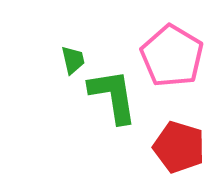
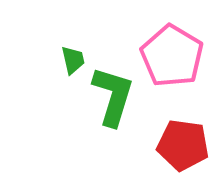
green L-shape: rotated 26 degrees clockwise
red pentagon: moved 4 px right, 2 px up; rotated 9 degrees counterclockwise
